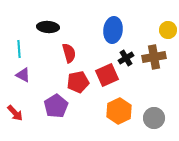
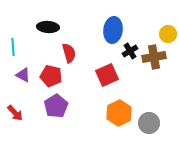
yellow circle: moved 4 px down
cyan line: moved 6 px left, 2 px up
black cross: moved 4 px right, 7 px up
red pentagon: moved 27 px left, 6 px up; rotated 25 degrees clockwise
orange hexagon: moved 2 px down
gray circle: moved 5 px left, 5 px down
